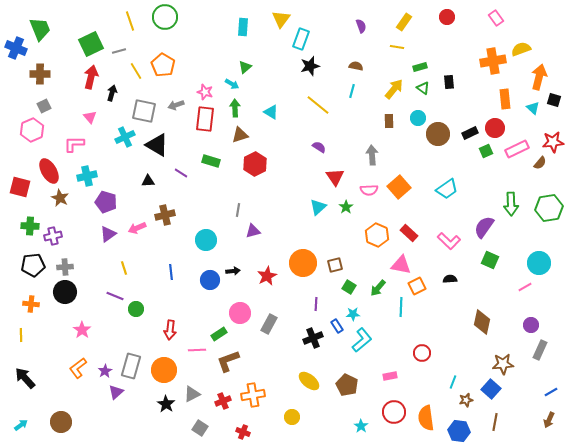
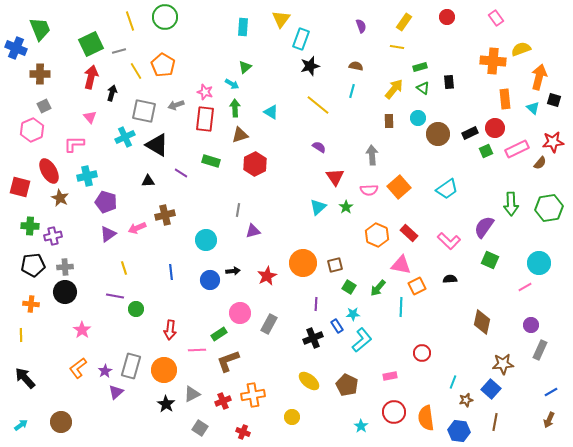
orange cross at (493, 61): rotated 15 degrees clockwise
purple line at (115, 296): rotated 12 degrees counterclockwise
